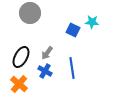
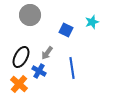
gray circle: moved 2 px down
cyan star: rotated 24 degrees counterclockwise
blue square: moved 7 px left
blue cross: moved 6 px left
